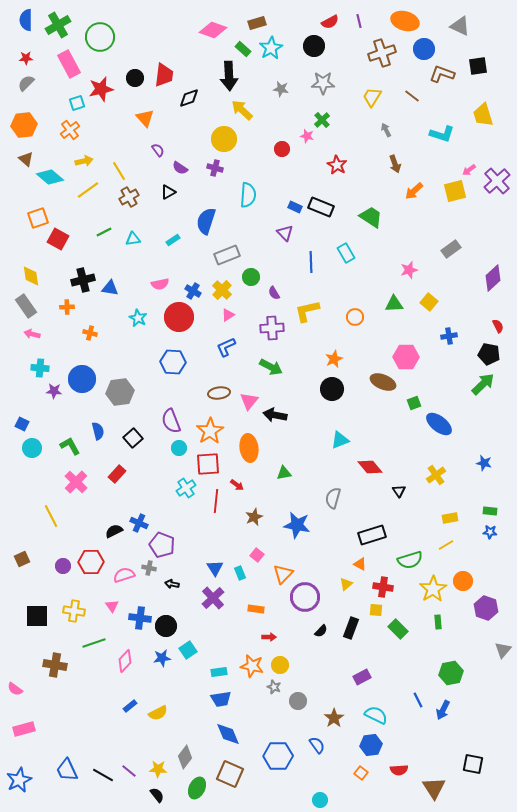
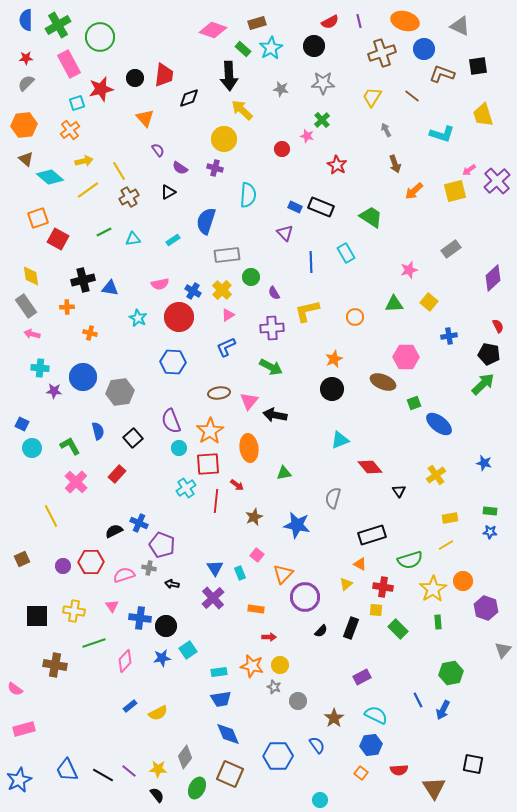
gray rectangle at (227, 255): rotated 15 degrees clockwise
blue circle at (82, 379): moved 1 px right, 2 px up
